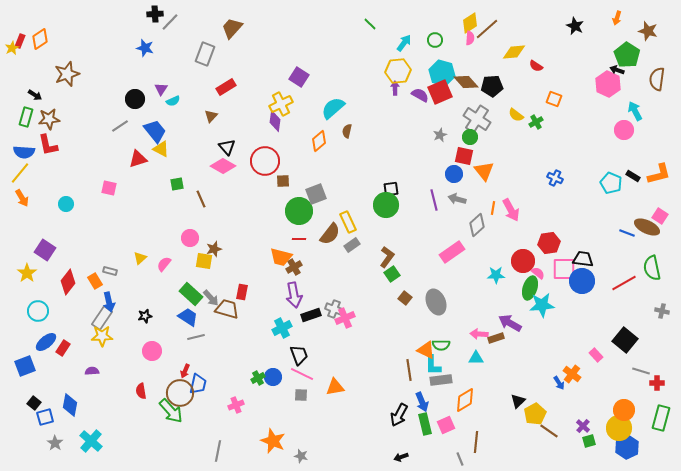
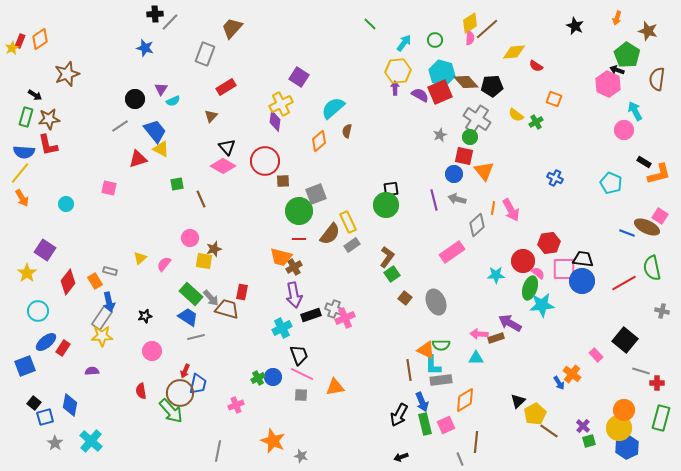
black rectangle at (633, 176): moved 11 px right, 14 px up
